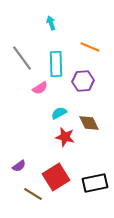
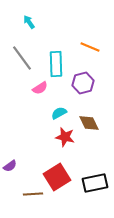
cyan arrow: moved 22 px left, 1 px up; rotated 16 degrees counterclockwise
purple hexagon: moved 2 px down; rotated 10 degrees counterclockwise
purple semicircle: moved 9 px left
red square: moved 1 px right
brown line: rotated 36 degrees counterclockwise
